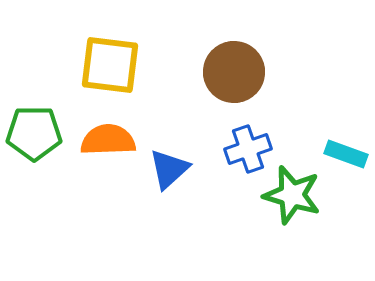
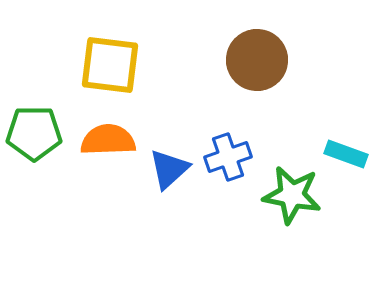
brown circle: moved 23 px right, 12 px up
blue cross: moved 20 px left, 8 px down
green star: rotated 6 degrees counterclockwise
